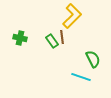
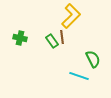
yellow L-shape: moved 1 px left
cyan line: moved 2 px left, 1 px up
